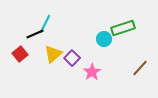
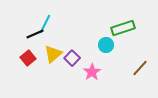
cyan circle: moved 2 px right, 6 px down
red square: moved 8 px right, 4 px down
